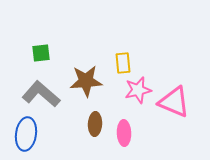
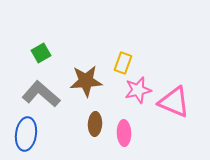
green square: rotated 24 degrees counterclockwise
yellow rectangle: rotated 25 degrees clockwise
